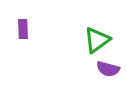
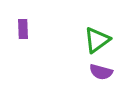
purple semicircle: moved 7 px left, 3 px down
